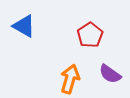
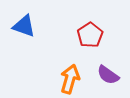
blue triangle: rotated 10 degrees counterclockwise
purple semicircle: moved 2 px left, 1 px down
